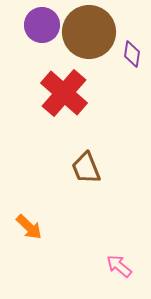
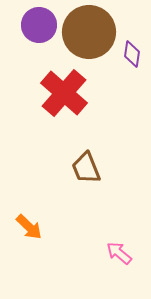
purple circle: moved 3 px left
pink arrow: moved 13 px up
